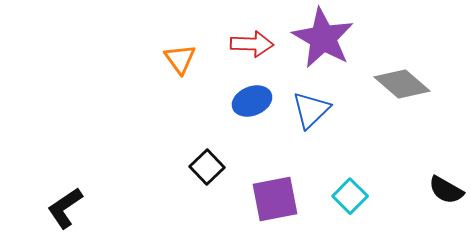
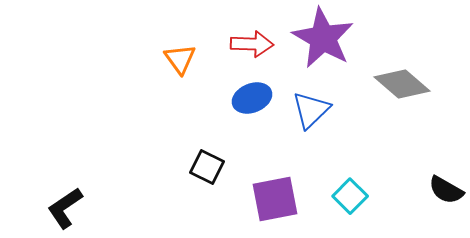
blue ellipse: moved 3 px up
black square: rotated 20 degrees counterclockwise
